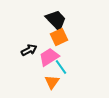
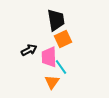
black trapezoid: rotated 35 degrees clockwise
orange square: moved 4 px right, 2 px down
pink trapezoid: rotated 60 degrees counterclockwise
